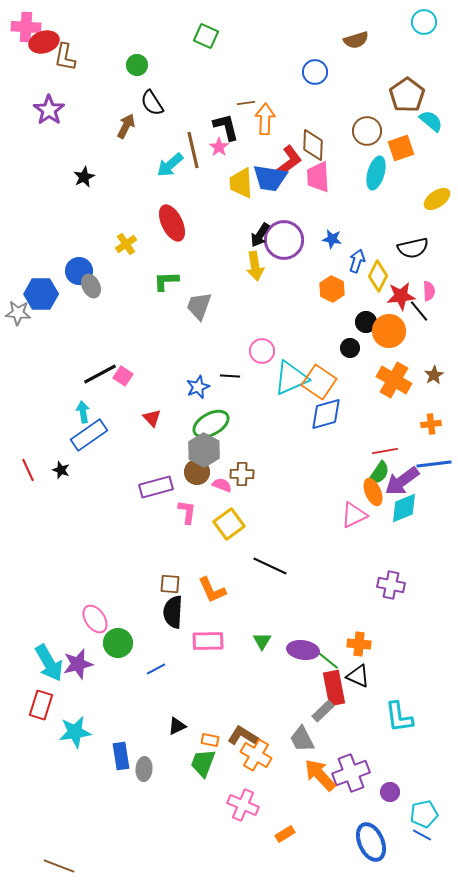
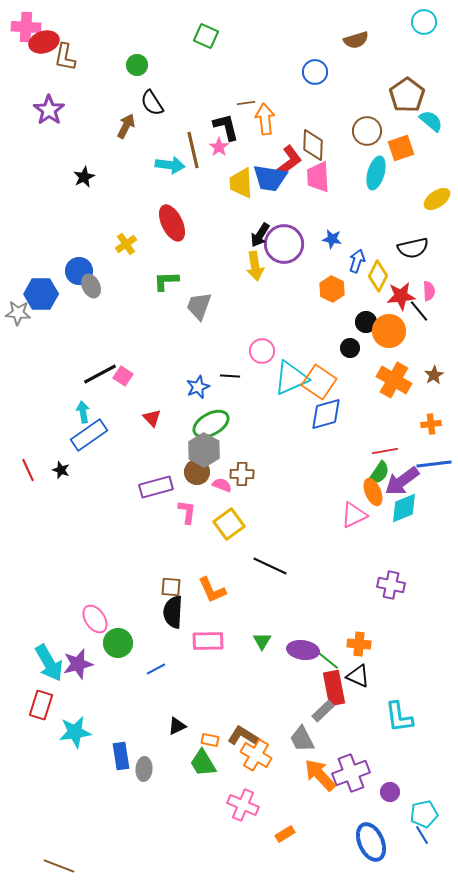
orange arrow at (265, 119): rotated 8 degrees counterclockwise
cyan arrow at (170, 165): rotated 132 degrees counterclockwise
purple circle at (284, 240): moved 4 px down
brown square at (170, 584): moved 1 px right, 3 px down
green trapezoid at (203, 763): rotated 52 degrees counterclockwise
blue line at (422, 835): rotated 30 degrees clockwise
